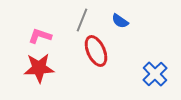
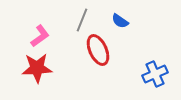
pink L-shape: rotated 125 degrees clockwise
red ellipse: moved 2 px right, 1 px up
red star: moved 2 px left
blue cross: rotated 20 degrees clockwise
